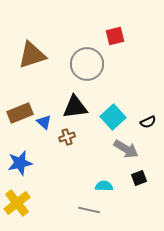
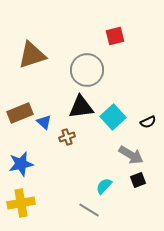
gray circle: moved 6 px down
black triangle: moved 6 px right
gray arrow: moved 5 px right, 6 px down
blue star: moved 1 px right, 1 px down
black square: moved 1 px left, 2 px down
cyan semicircle: rotated 48 degrees counterclockwise
yellow cross: moved 4 px right; rotated 28 degrees clockwise
gray line: rotated 20 degrees clockwise
